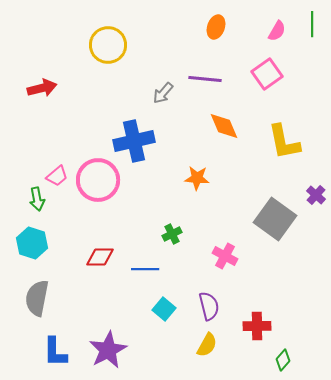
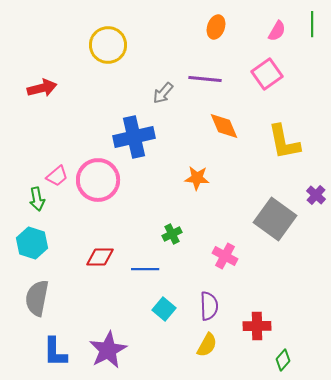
blue cross: moved 4 px up
purple semicircle: rotated 12 degrees clockwise
